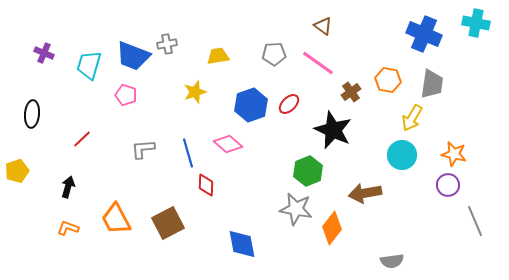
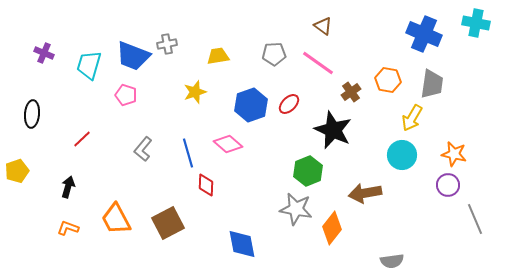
gray L-shape: rotated 45 degrees counterclockwise
gray line: moved 2 px up
